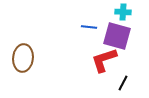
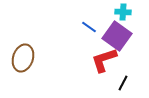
blue line: rotated 28 degrees clockwise
purple square: rotated 20 degrees clockwise
brown ellipse: rotated 12 degrees clockwise
